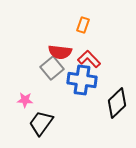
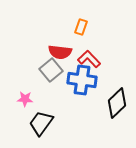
orange rectangle: moved 2 px left, 2 px down
gray square: moved 1 px left, 2 px down
pink star: moved 1 px up
